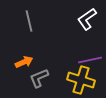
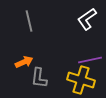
gray L-shape: rotated 60 degrees counterclockwise
